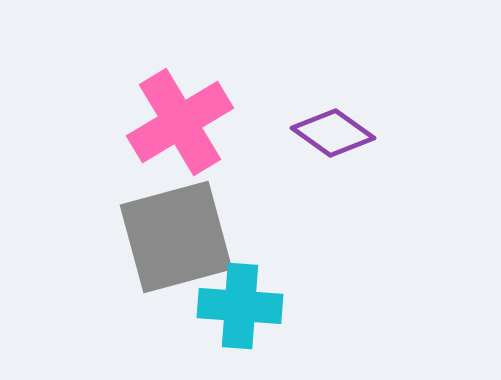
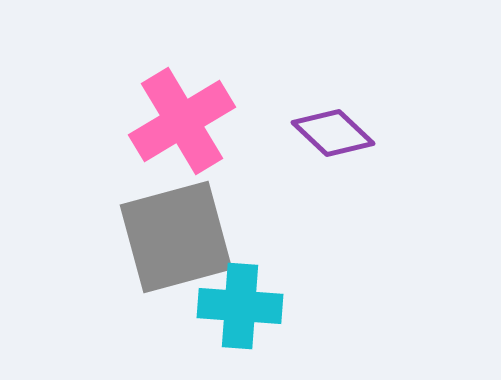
pink cross: moved 2 px right, 1 px up
purple diamond: rotated 8 degrees clockwise
